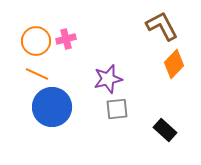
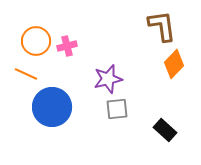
brown L-shape: rotated 20 degrees clockwise
pink cross: moved 1 px right, 7 px down
orange line: moved 11 px left
